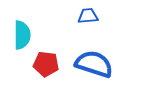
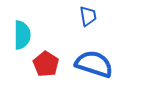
blue trapezoid: rotated 85 degrees clockwise
red pentagon: rotated 25 degrees clockwise
